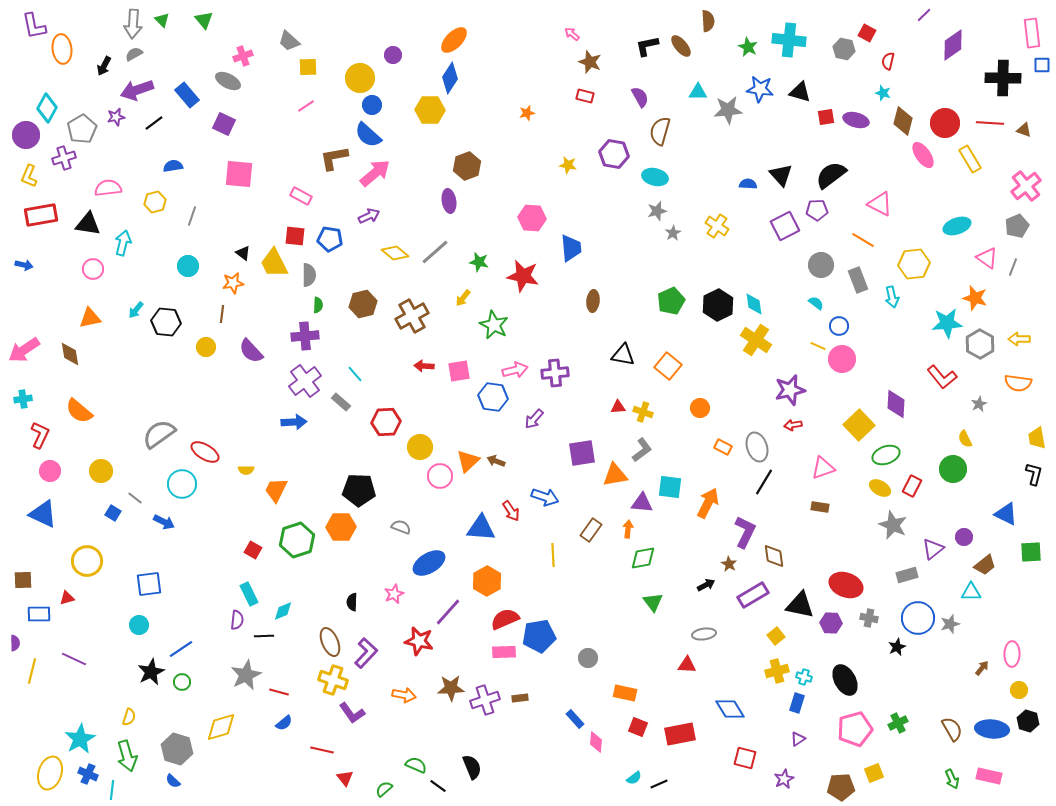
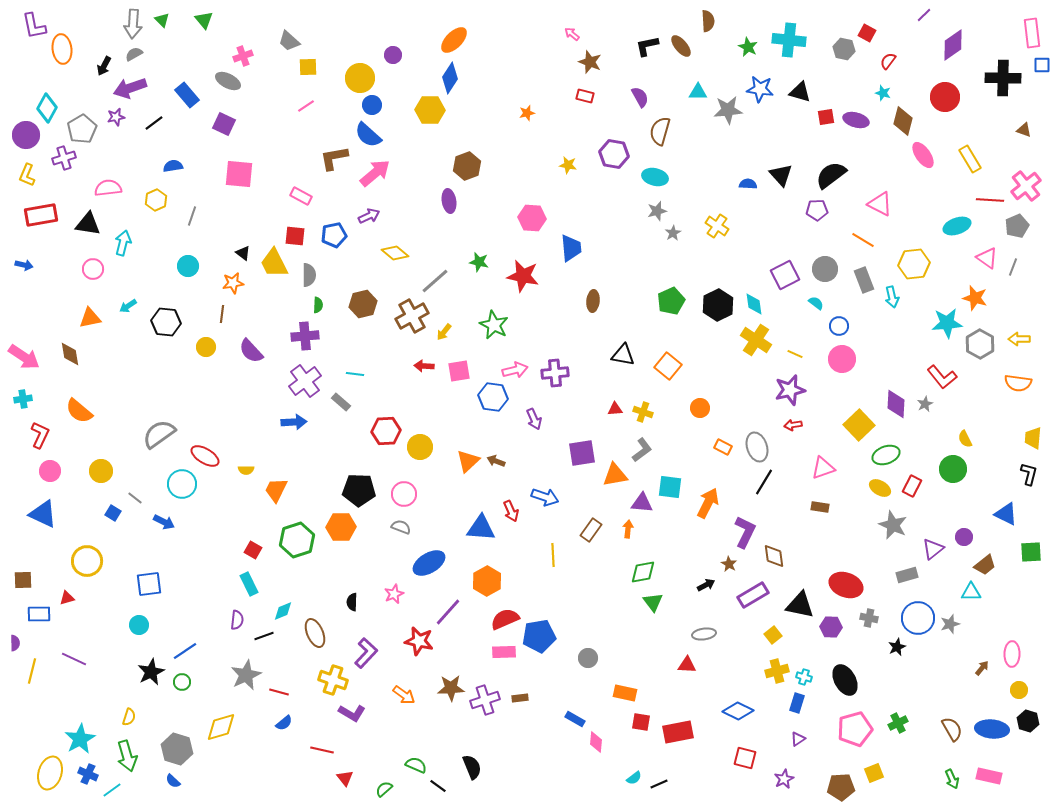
red semicircle at (888, 61): rotated 24 degrees clockwise
purple arrow at (137, 90): moved 7 px left, 2 px up
red circle at (945, 123): moved 26 px up
red line at (990, 123): moved 77 px down
yellow L-shape at (29, 176): moved 2 px left, 1 px up
yellow hexagon at (155, 202): moved 1 px right, 2 px up; rotated 10 degrees counterclockwise
purple square at (785, 226): moved 49 px down
blue pentagon at (330, 239): moved 4 px right, 4 px up; rotated 20 degrees counterclockwise
gray line at (435, 252): moved 29 px down
gray circle at (821, 265): moved 4 px right, 4 px down
gray rectangle at (858, 280): moved 6 px right
yellow arrow at (463, 298): moved 19 px left, 34 px down
cyan arrow at (136, 310): moved 8 px left, 4 px up; rotated 18 degrees clockwise
yellow line at (818, 346): moved 23 px left, 8 px down
pink arrow at (24, 350): moved 7 px down; rotated 112 degrees counterclockwise
cyan line at (355, 374): rotated 42 degrees counterclockwise
gray star at (979, 404): moved 54 px left
red triangle at (618, 407): moved 3 px left, 2 px down
purple arrow at (534, 419): rotated 65 degrees counterclockwise
red hexagon at (386, 422): moved 9 px down
yellow trapezoid at (1037, 438): moved 4 px left; rotated 15 degrees clockwise
red ellipse at (205, 452): moved 4 px down
black L-shape at (1034, 474): moved 5 px left
pink circle at (440, 476): moved 36 px left, 18 px down
red arrow at (511, 511): rotated 10 degrees clockwise
green diamond at (643, 558): moved 14 px down
cyan rectangle at (249, 594): moved 10 px up
purple hexagon at (831, 623): moved 4 px down
black line at (264, 636): rotated 18 degrees counterclockwise
yellow square at (776, 636): moved 3 px left, 1 px up
brown ellipse at (330, 642): moved 15 px left, 9 px up
blue line at (181, 649): moved 4 px right, 2 px down
orange arrow at (404, 695): rotated 25 degrees clockwise
blue diamond at (730, 709): moved 8 px right, 2 px down; rotated 32 degrees counterclockwise
purple L-shape at (352, 713): rotated 24 degrees counterclockwise
blue rectangle at (575, 719): rotated 18 degrees counterclockwise
red square at (638, 727): moved 3 px right, 5 px up; rotated 12 degrees counterclockwise
red rectangle at (680, 734): moved 2 px left, 2 px up
cyan line at (112, 790): rotated 48 degrees clockwise
